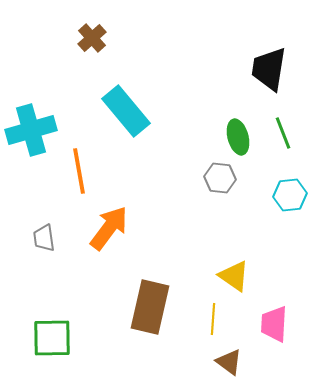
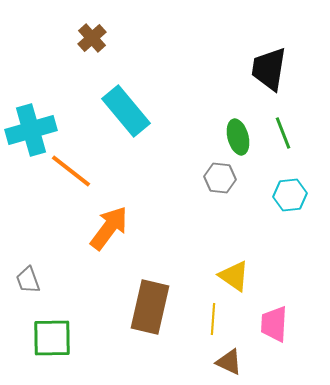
orange line: moved 8 px left; rotated 42 degrees counterclockwise
gray trapezoid: moved 16 px left, 42 px down; rotated 12 degrees counterclockwise
brown triangle: rotated 12 degrees counterclockwise
